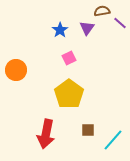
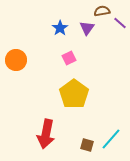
blue star: moved 2 px up
orange circle: moved 10 px up
yellow pentagon: moved 5 px right
brown square: moved 1 px left, 15 px down; rotated 16 degrees clockwise
cyan line: moved 2 px left, 1 px up
